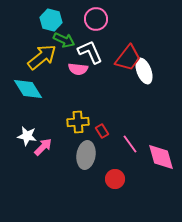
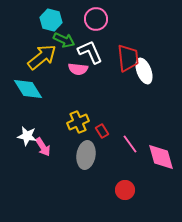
red trapezoid: rotated 44 degrees counterclockwise
yellow cross: rotated 20 degrees counterclockwise
pink arrow: rotated 102 degrees clockwise
red circle: moved 10 px right, 11 px down
